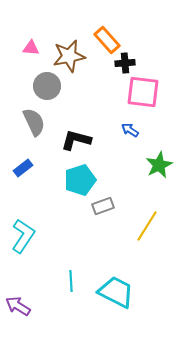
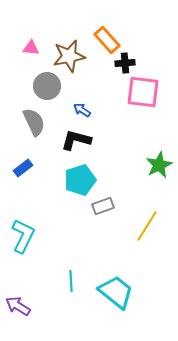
blue arrow: moved 48 px left, 20 px up
cyan L-shape: rotated 8 degrees counterclockwise
cyan trapezoid: rotated 12 degrees clockwise
